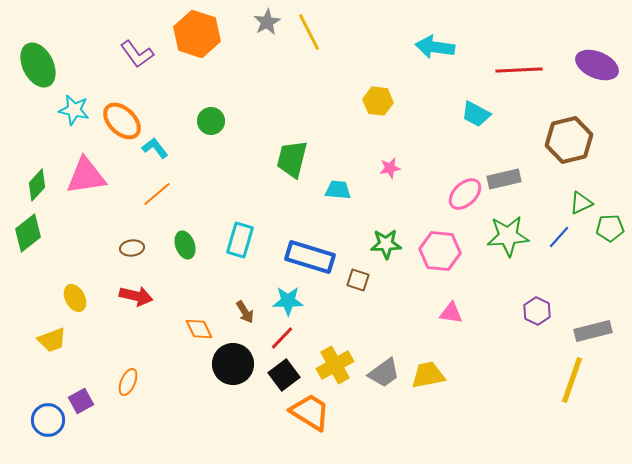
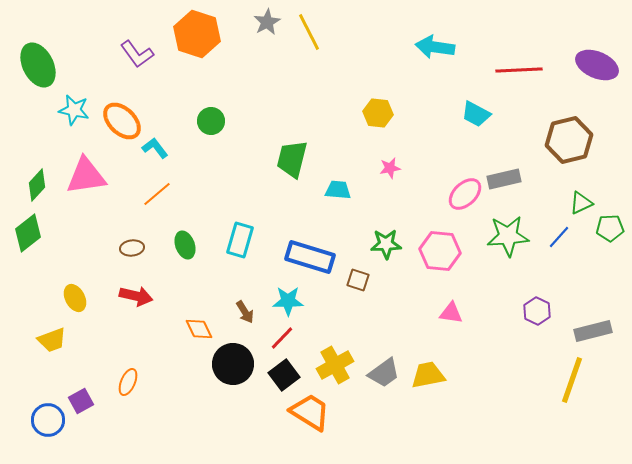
yellow hexagon at (378, 101): moved 12 px down
